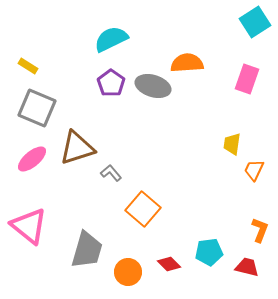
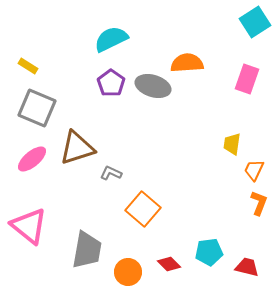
gray L-shape: rotated 25 degrees counterclockwise
orange L-shape: moved 1 px left, 27 px up
gray trapezoid: rotated 6 degrees counterclockwise
